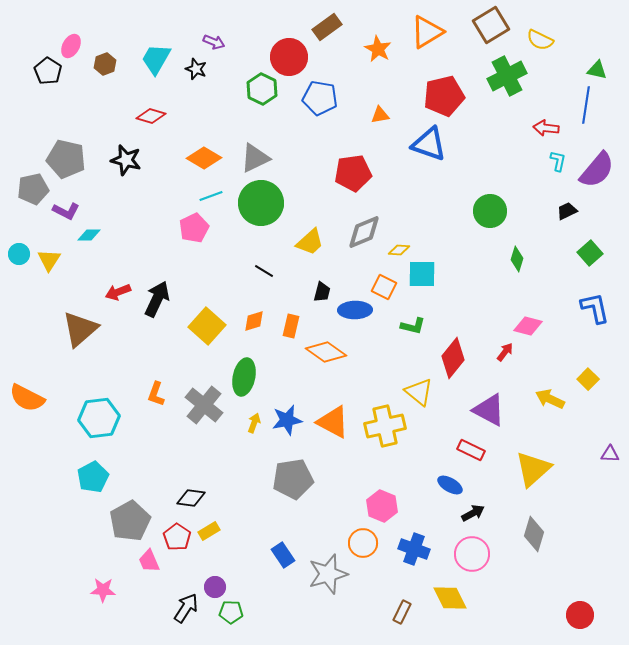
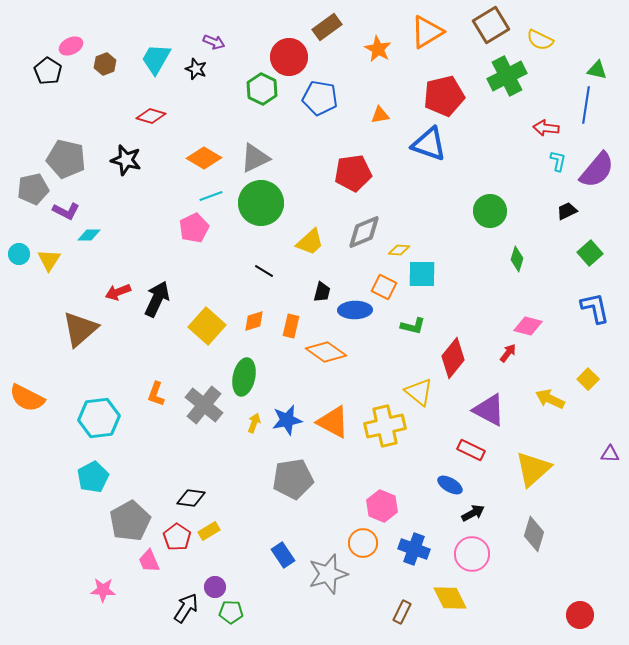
pink ellipse at (71, 46): rotated 35 degrees clockwise
red arrow at (505, 352): moved 3 px right, 1 px down
